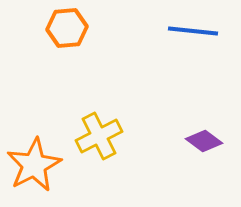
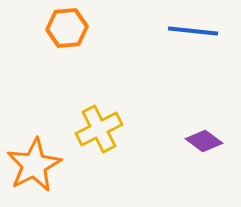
yellow cross: moved 7 px up
